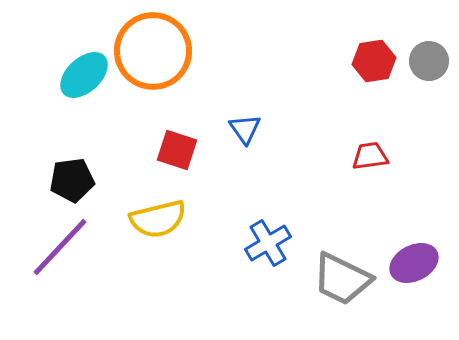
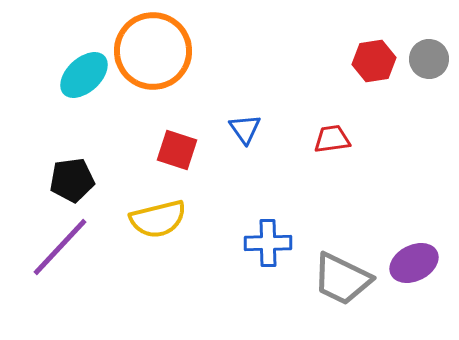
gray circle: moved 2 px up
red trapezoid: moved 38 px left, 17 px up
blue cross: rotated 30 degrees clockwise
